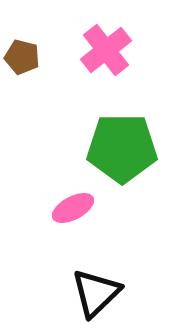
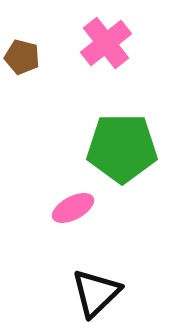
pink cross: moved 7 px up
